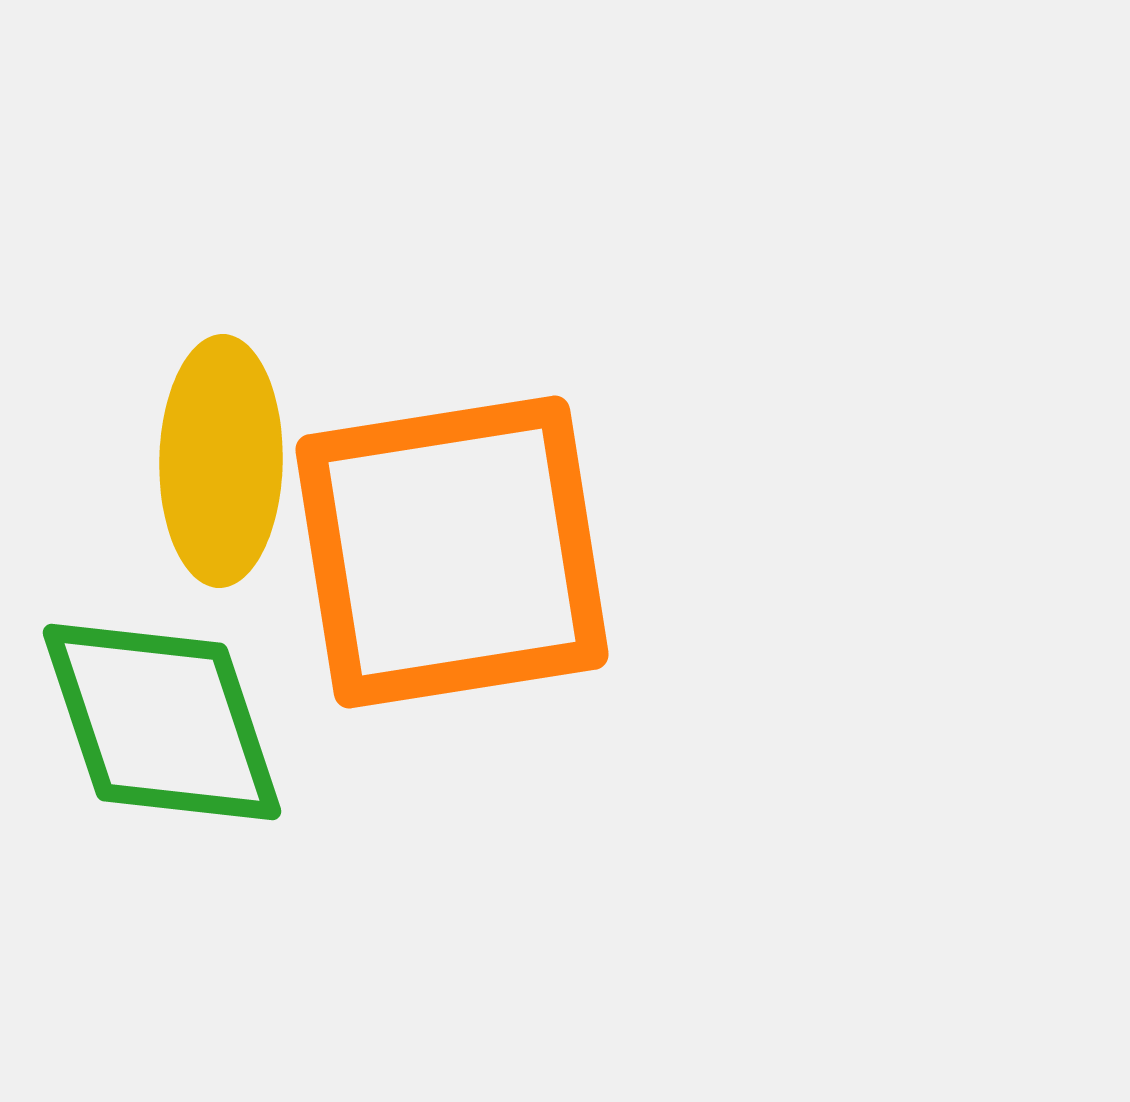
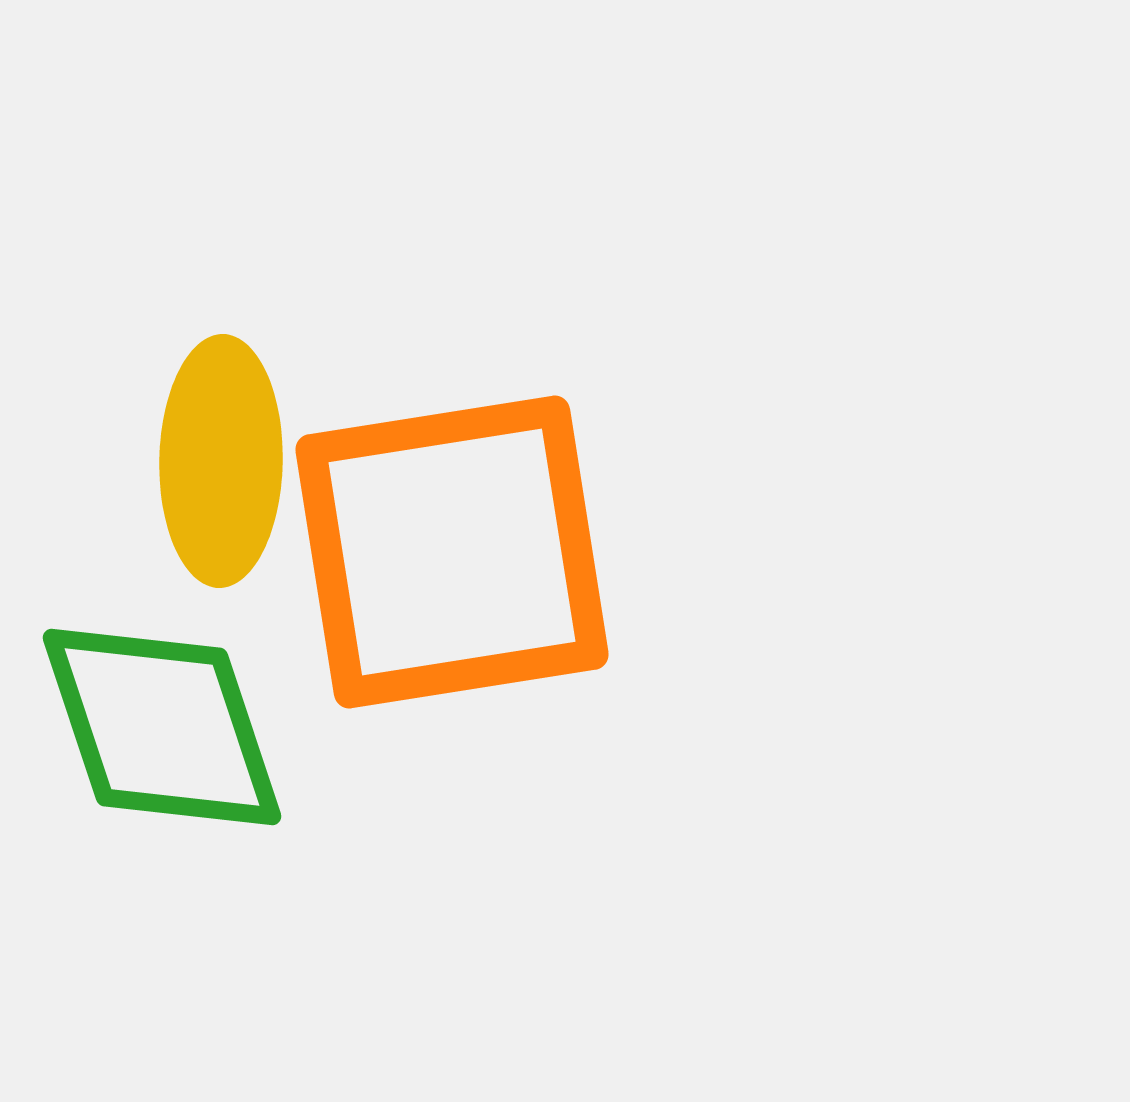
green diamond: moved 5 px down
